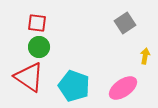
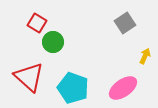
red square: rotated 24 degrees clockwise
green circle: moved 14 px right, 5 px up
yellow arrow: rotated 14 degrees clockwise
red triangle: rotated 8 degrees clockwise
cyan pentagon: moved 1 px left, 2 px down
